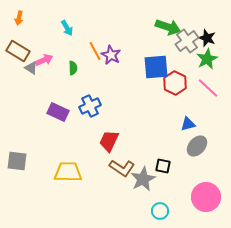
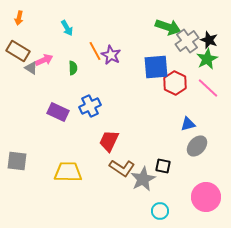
black star: moved 2 px right, 2 px down
